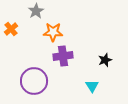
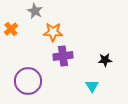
gray star: moved 1 px left; rotated 14 degrees counterclockwise
black star: rotated 16 degrees clockwise
purple circle: moved 6 px left
